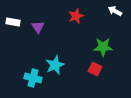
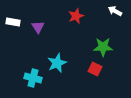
cyan star: moved 2 px right, 2 px up
